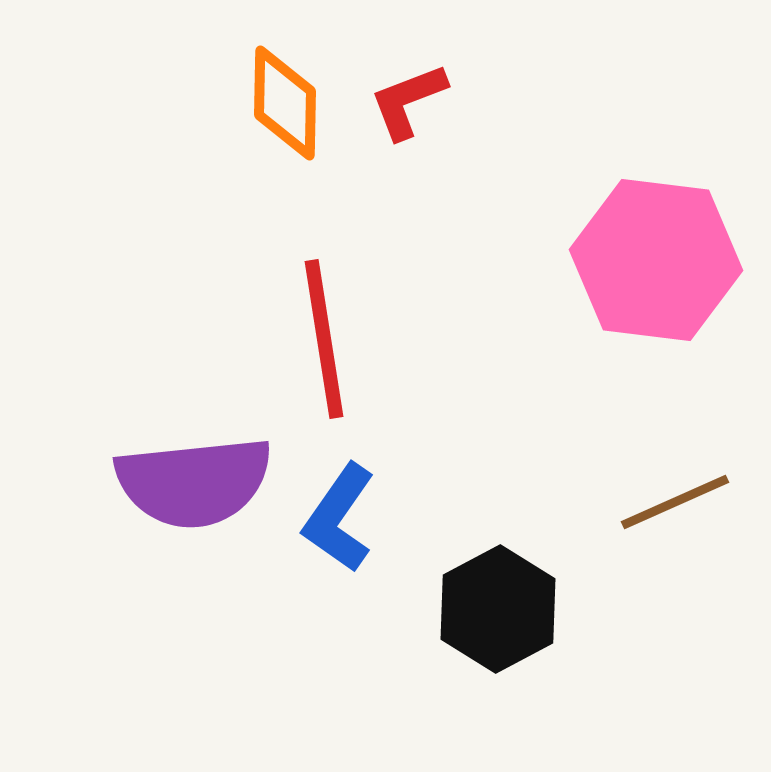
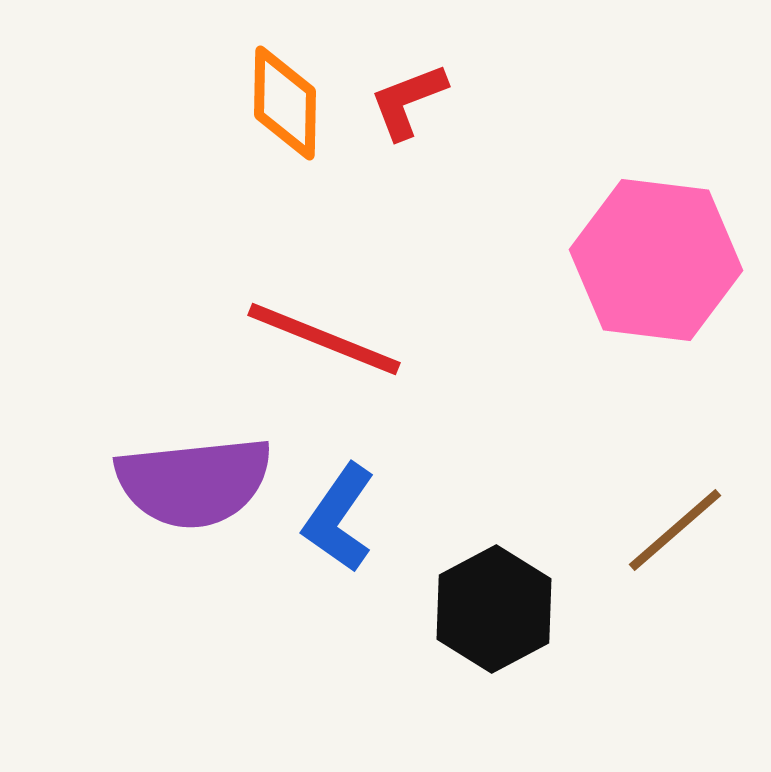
red line: rotated 59 degrees counterclockwise
brown line: moved 28 px down; rotated 17 degrees counterclockwise
black hexagon: moved 4 px left
